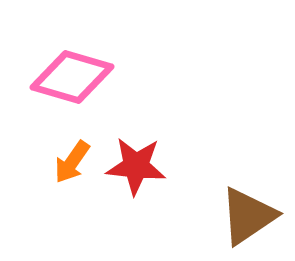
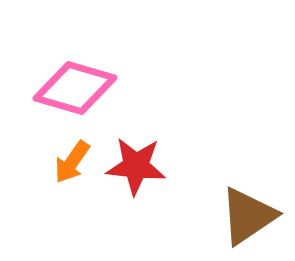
pink diamond: moved 3 px right, 11 px down
